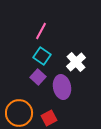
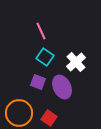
pink line: rotated 54 degrees counterclockwise
cyan square: moved 3 px right, 1 px down
purple square: moved 5 px down; rotated 21 degrees counterclockwise
purple ellipse: rotated 15 degrees counterclockwise
red square: rotated 28 degrees counterclockwise
